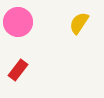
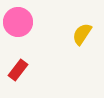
yellow semicircle: moved 3 px right, 11 px down
